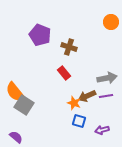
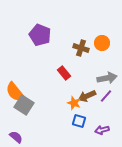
orange circle: moved 9 px left, 21 px down
brown cross: moved 12 px right, 1 px down
purple line: rotated 40 degrees counterclockwise
